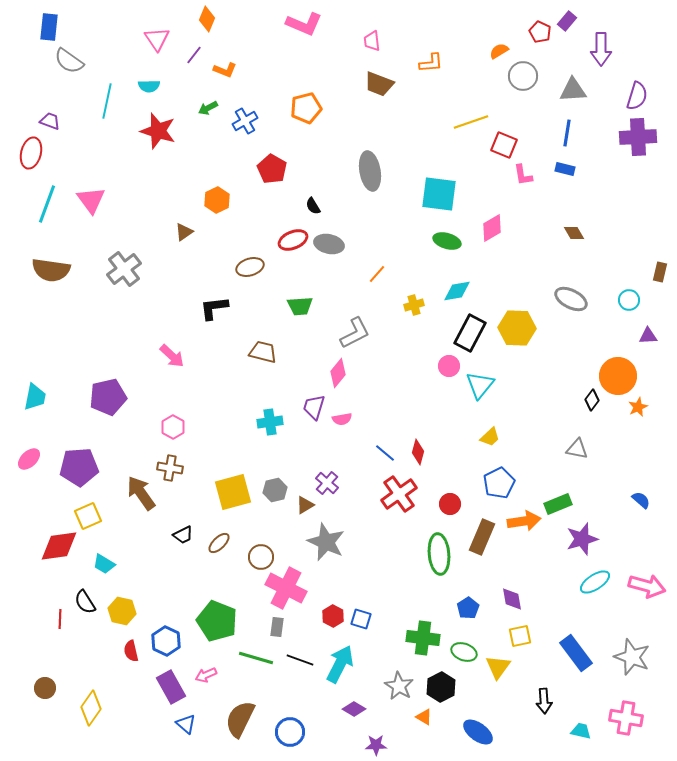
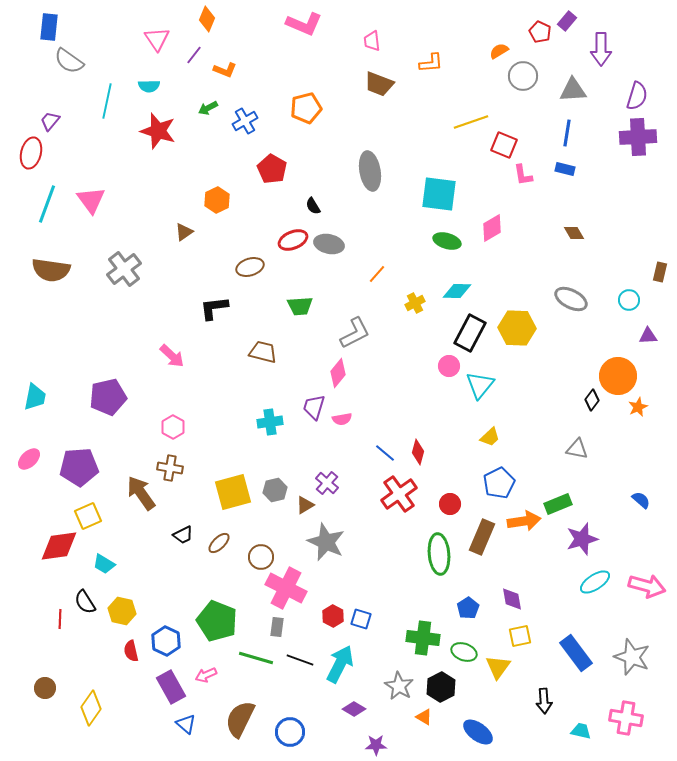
purple trapezoid at (50, 121): rotated 70 degrees counterclockwise
cyan diamond at (457, 291): rotated 12 degrees clockwise
yellow cross at (414, 305): moved 1 px right, 2 px up; rotated 12 degrees counterclockwise
